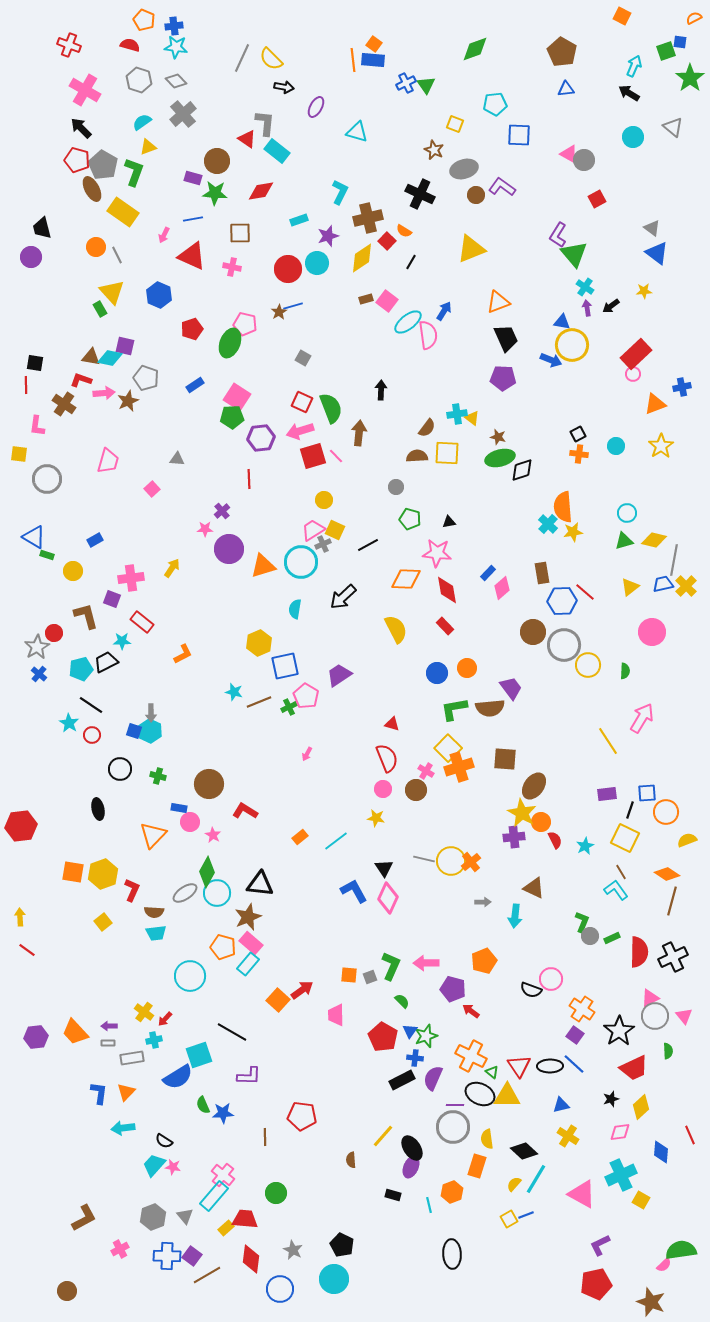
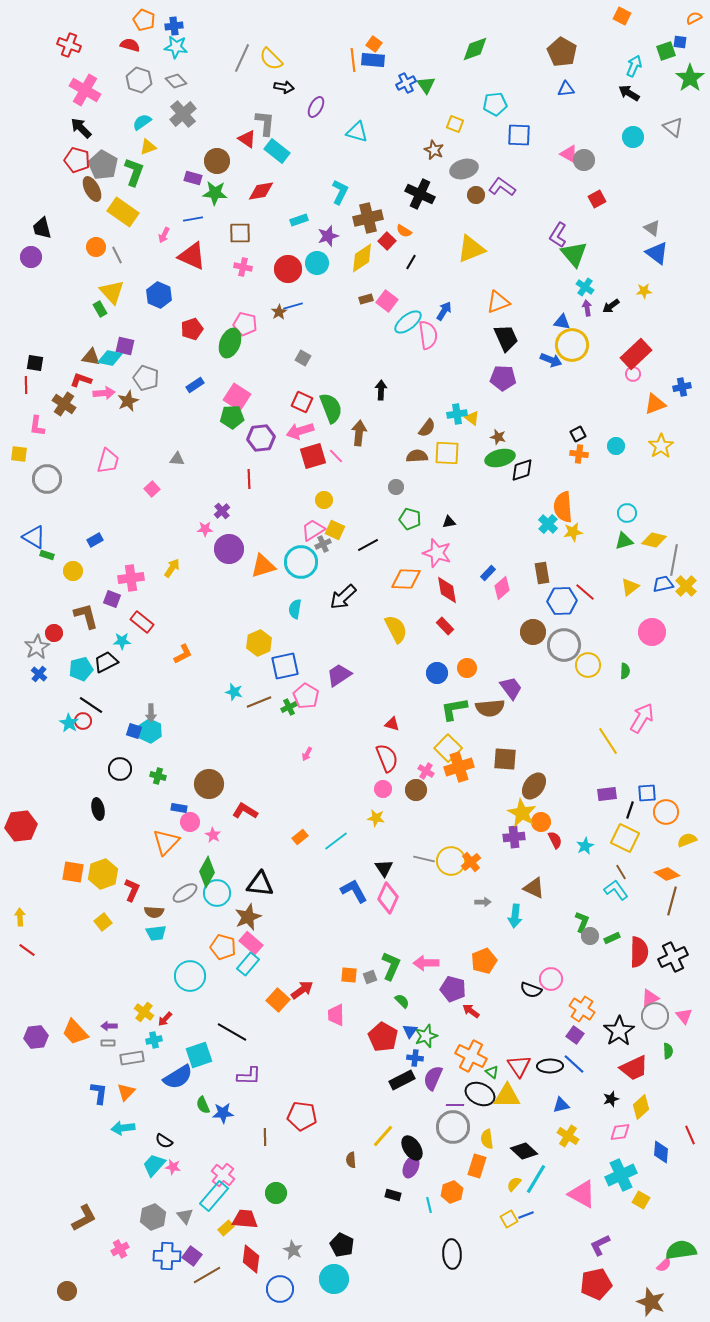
pink cross at (232, 267): moved 11 px right
pink star at (437, 553): rotated 12 degrees clockwise
red circle at (92, 735): moved 9 px left, 14 px up
orange triangle at (153, 835): moved 13 px right, 7 px down
